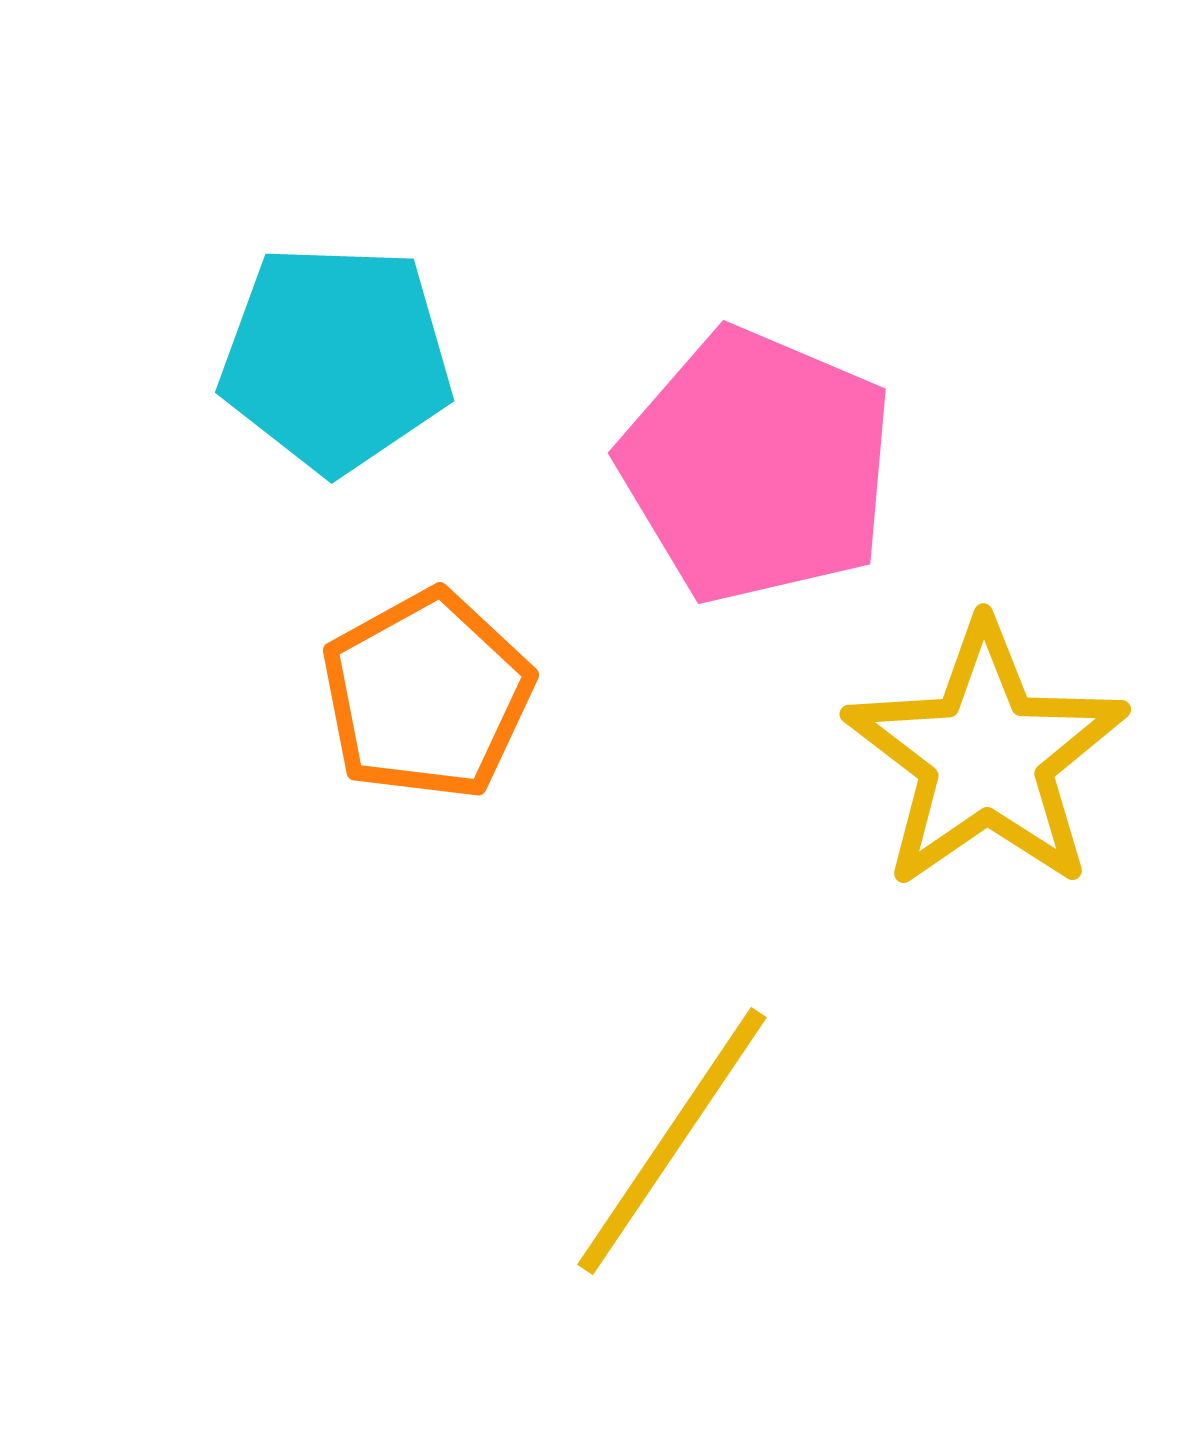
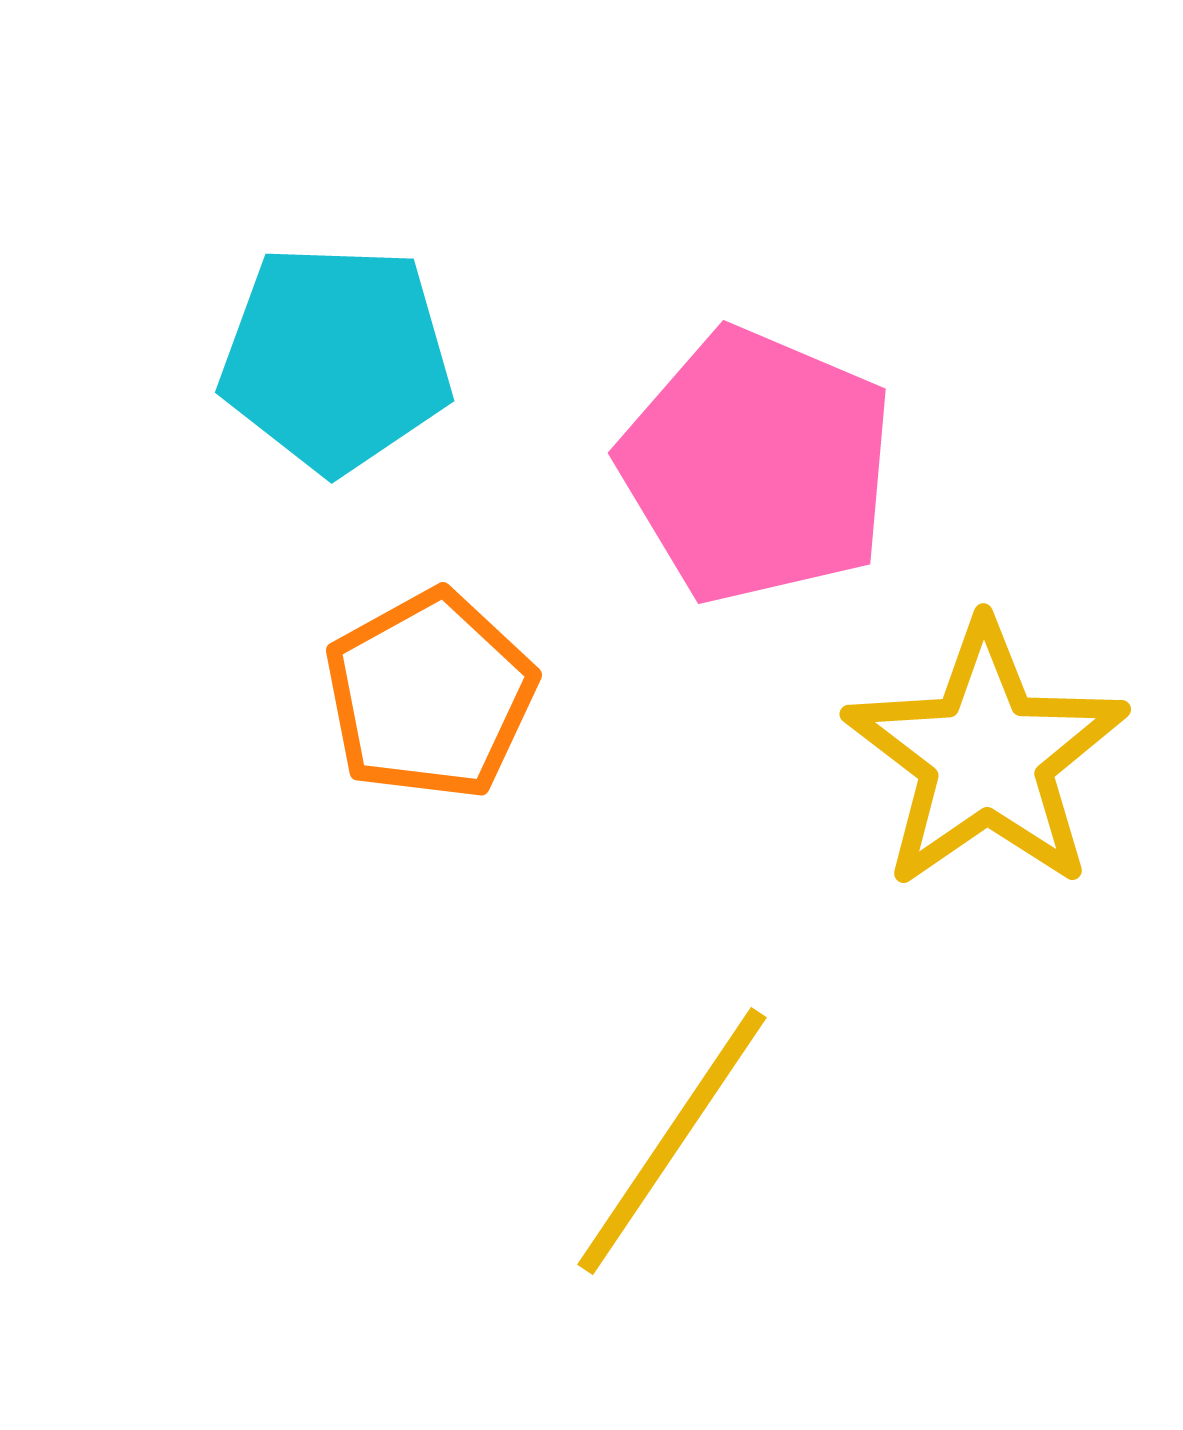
orange pentagon: moved 3 px right
